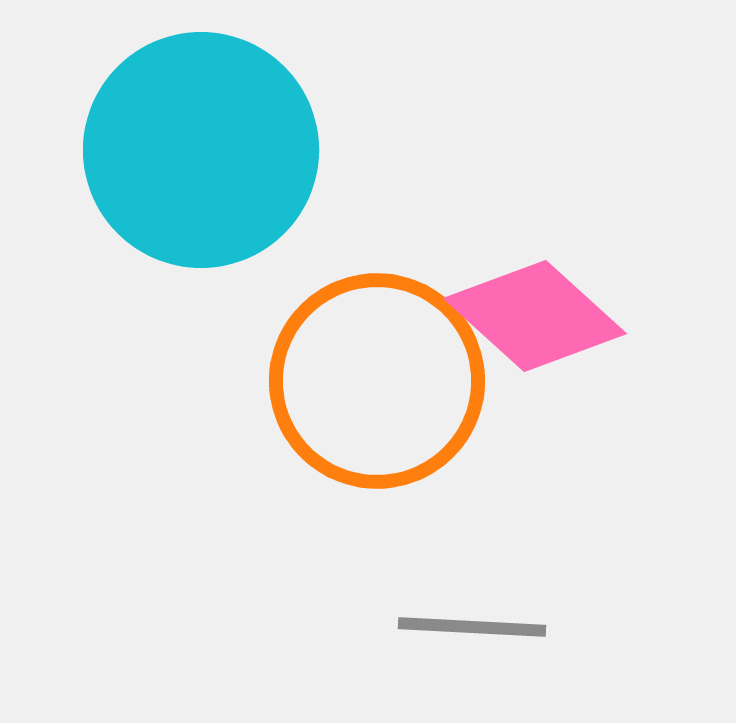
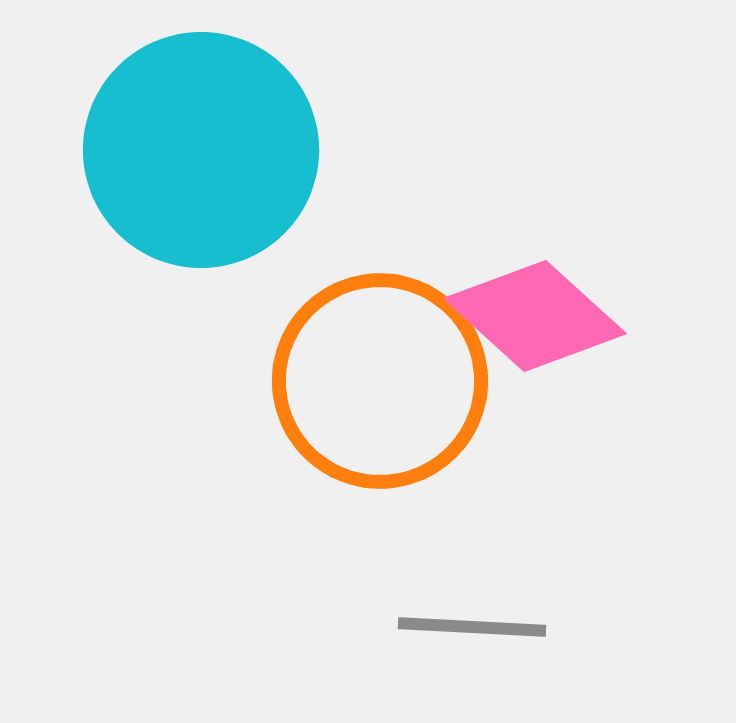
orange circle: moved 3 px right
